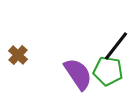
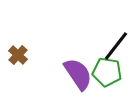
green pentagon: moved 1 px left, 1 px down
